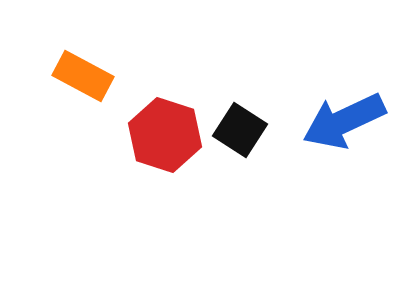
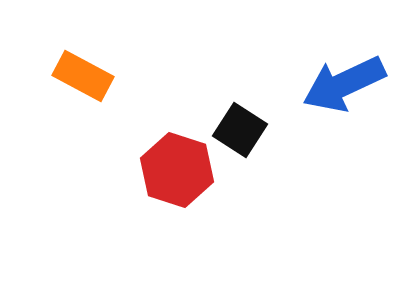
blue arrow: moved 37 px up
red hexagon: moved 12 px right, 35 px down
